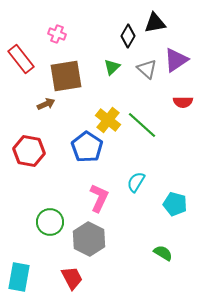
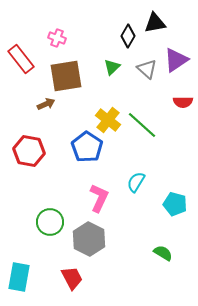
pink cross: moved 4 px down
